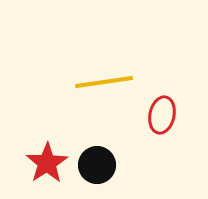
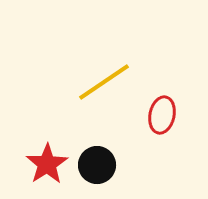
yellow line: rotated 26 degrees counterclockwise
red star: moved 1 px down
